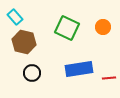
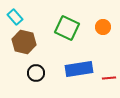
black circle: moved 4 px right
